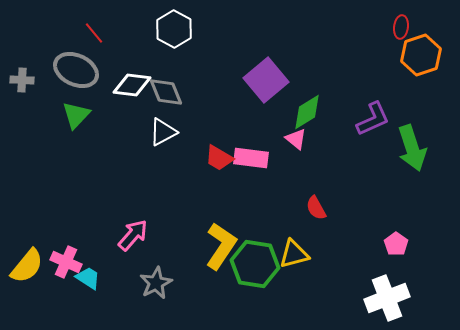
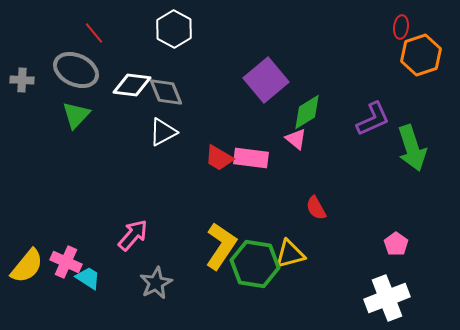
yellow triangle: moved 4 px left
